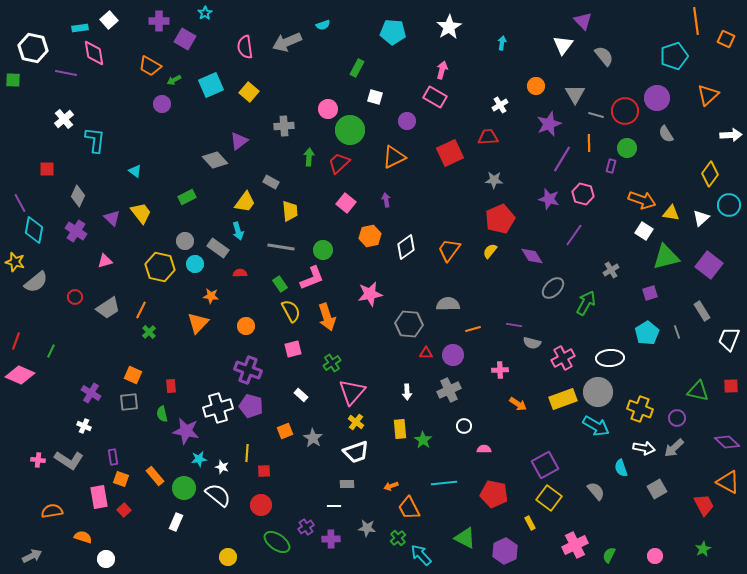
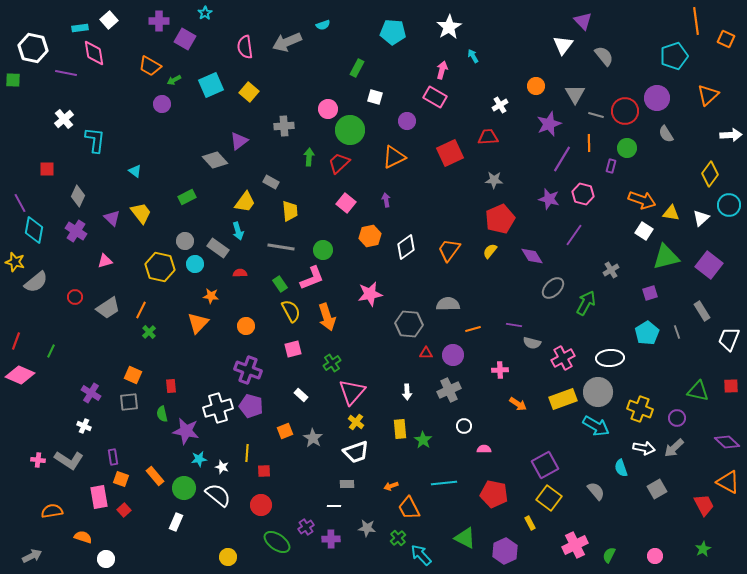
cyan arrow at (502, 43): moved 29 px left, 13 px down; rotated 40 degrees counterclockwise
